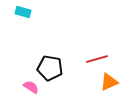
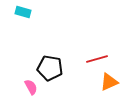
pink semicircle: rotated 28 degrees clockwise
